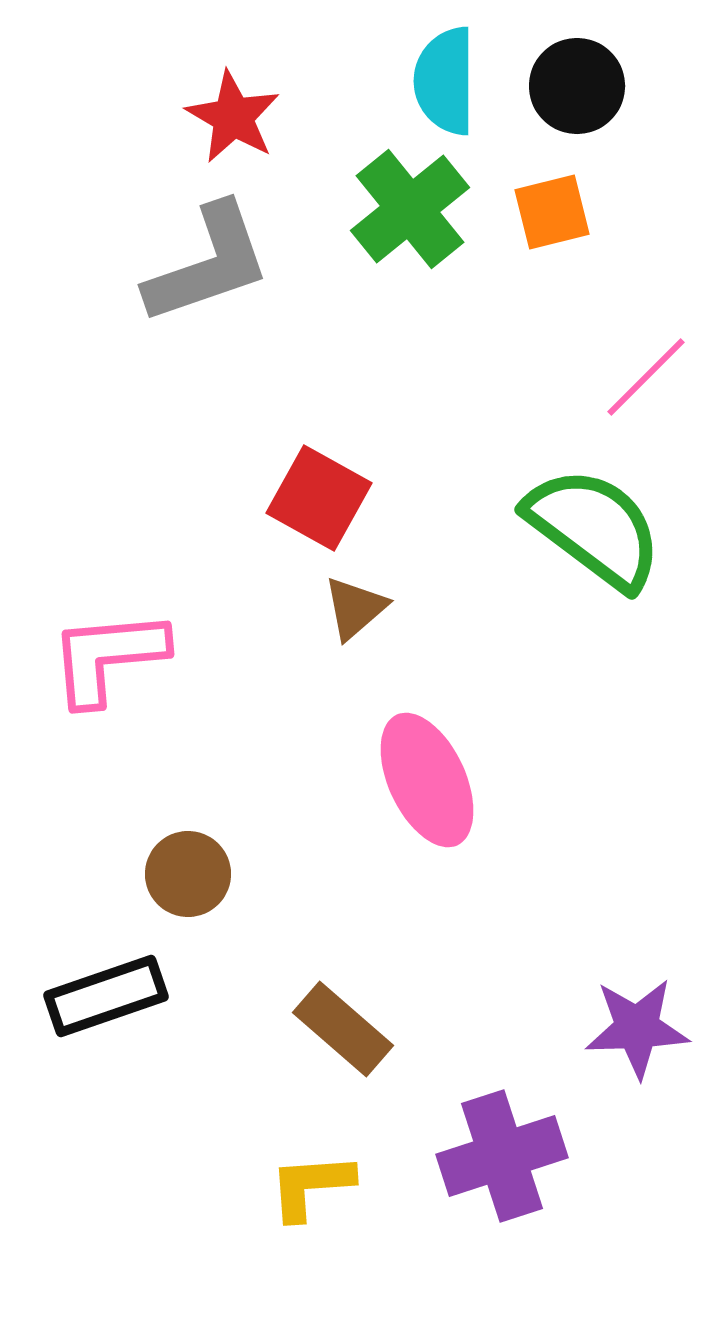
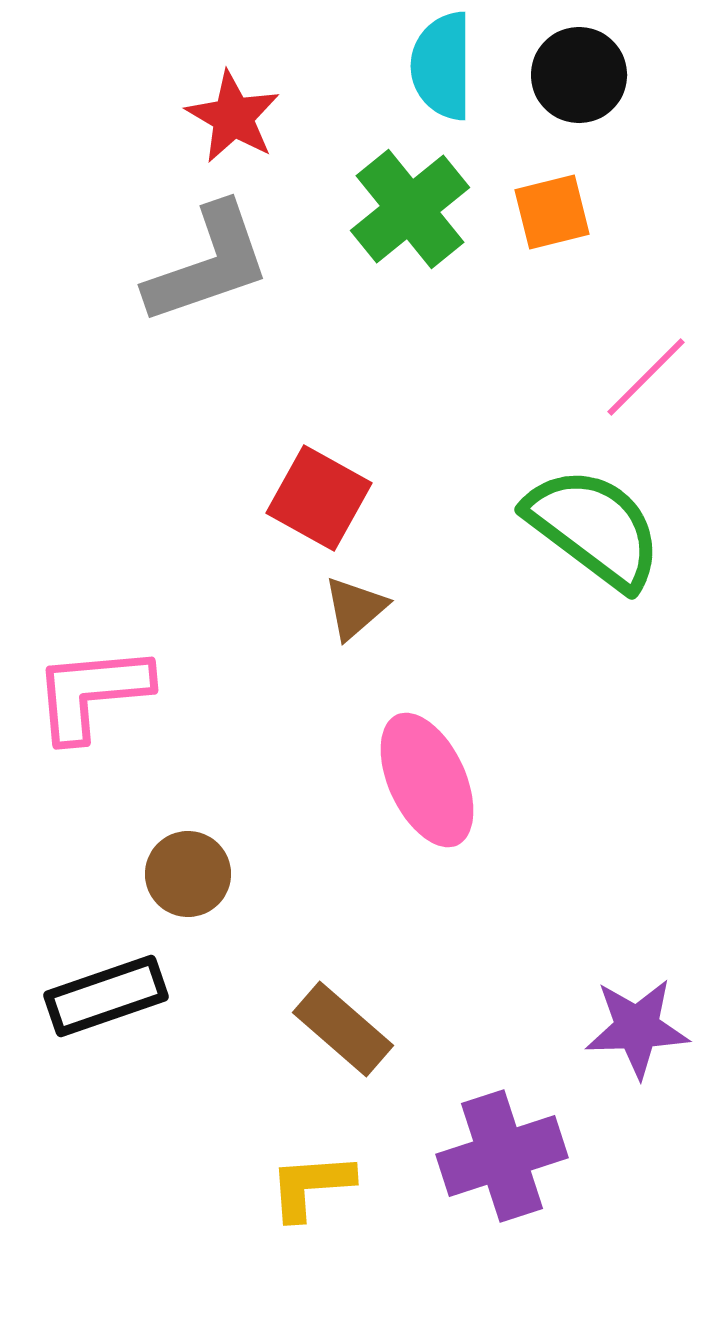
cyan semicircle: moved 3 px left, 15 px up
black circle: moved 2 px right, 11 px up
pink L-shape: moved 16 px left, 36 px down
